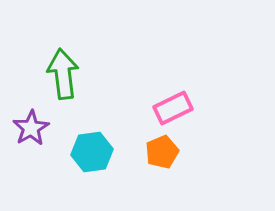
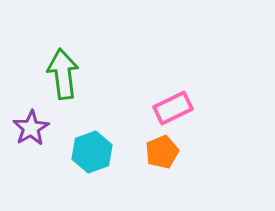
cyan hexagon: rotated 12 degrees counterclockwise
